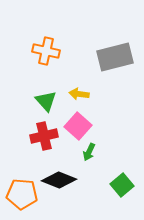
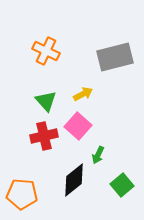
orange cross: rotated 12 degrees clockwise
yellow arrow: moved 4 px right; rotated 144 degrees clockwise
green arrow: moved 9 px right, 3 px down
black diamond: moved 15 px right; rotated 60 degrees counterclockwise
